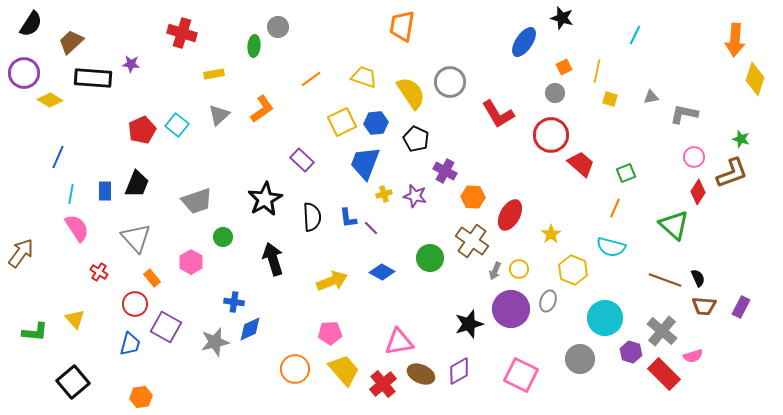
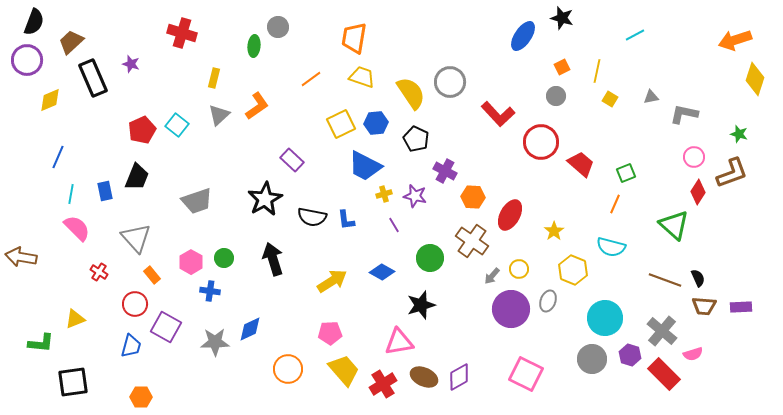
black semicircle at (31, 24): moved 3 px right, 2 px up; rotated 12 degrees counterclockwise
orange trapezoid at (402, 26): moved 48 px left, 12 px down
cyan line at (635, 35): rotated 36 degrees clockwise
orange arrow at (735, 40): rotated 68 degrees clockwise
blue ellipse at (524, 42): moved 1 px left, 6 px up
purple star at (131, 64): rotated 12 degrees clockwise
orange square at (564, 67): moved 2 px left
purple circle at (24, 73): moved 3 px right, 13 px up
yellow rectangle at (214, 74): moved 4 px down; rotated 66 degrees counterclockwise
yellow trapezoid at (364, 77): moved 2 px left
black rectangle at (93, 78): rotated 63 degrees clockwise
gray circle at (555, 93): moved 1 px right, 3 px down
yellow square at (610, 99): rotated 14 degrees clockwise
yellow diamond at (50, 100): rotated 55 degrees counterclockwise
orange L-shape at (262, 109): moved 5 px left, 3 px up
red L-shape at (498, 114): rotated 12 degrees counterclockwise
yellow square at (342, 122): moved 1 px left, 2 px down
red circle at (551, 135): moved 10 px left, 7 px down
green star at (741, 139): moved 2 px left, 5 px up
purple rectangle at (302, 160): moved 10 px left
blue trapezoid at (365, 163): moved 3 px down; rotated 84 degrees counterclockwise
black trapezoid at (137, 184): moved 7 px up
blue rectangle at (105, 191): rotated 12 degrees counterclockwise
orange line at (615, 208): moved 4 px up
black semicircle at (312, 217): rotated 104 degrees clockwise
blue L-shape at (348, 218): moved 2 px left, 2 px down
pink semicircle at (77, 228): rotated 12 degrees counterclockwise
purple line at (371, 228): moved 23 px right, 3 px up; rotated 14 degrees clockwise
yellow star at (551, 234): moved 3 px right, 3 px up
green circle at (223, 237): moved 1 px right, 21 px down
brown arrow at (21, 253): moved 4 px down; rotated 116 degrees counterclockwise
gray arrow at (495, 271): moved 3 px left, 5 px down; rotated 18 degrees clockwise
orange rectangle at (152, 278): moved 3 px up
yellow arrow at (332, 281): rotated 12 degrees counterclockwise
blue cross at (234, 302): moved 24 px left, 11 px up
purple rectangle at (741, 307): rotated 60 degrees clockwise
yellow triangle at (75, 319): rotated 50 degrees clockwise
black star at (469, 324): moved 48 px left, 19 px up
green L-shape at (35, 332): moved 6 px right, 11 px down
gray star at (215, 342): rotated 12 degrees clockwise
blue trapezoid at (130, 344): moved 1 px right, 2 px down
purple hexagon at (631, 352): moved 1 px left, 3 px down
pink semicircle at (693, 356): moved 2 px up
gray circle at (580, 359): moved 12 px right
orange circle at (295, 369): moved 7 px left
purple diamond at (459, 371): moved 6 px down
brown ellipse at (421, 374): moved 3 px right, 3 px down
pink square at (521, 375): moved 5 px right, 1 px up
black square at (73, 382): rotated 32 degrees clockwise
red cross at (383, 384): rotated 8 degrees clockwise
orange hexagon at (141, 397): rotated 10 degrees clockwise
